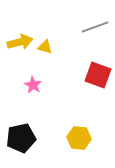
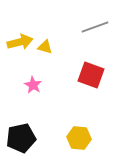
red square: moved 7 px left
